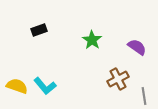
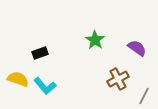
black rectangle: moved 1 px right, 23 px down
green star: moved 3 px right
purple semicircle: moved 1 px down
yellow semicircle: moved 1 px right, 7 px up
gray line: rotated 36 degrees clockwise
